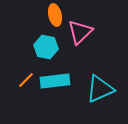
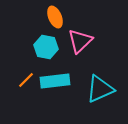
orange ellipse: moved 2 px down; rotated 10 degrees counterclockwise
pink triangle: moved 9 px down
